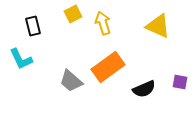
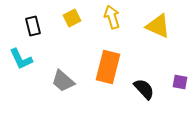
yellow square: moved 1 px left, 4 px down
yellow arrow: moved 9 px right, 6 px up
orange rectangle: rotated 40 degrees counterclockwise
gray trapezoid: moved 8 px left
black semicircle: rotated 110 degrees counterclockwise
